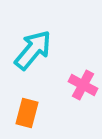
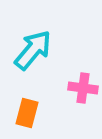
pink cross: moved 3 px down; rotated 20 degrees counterclockwise
